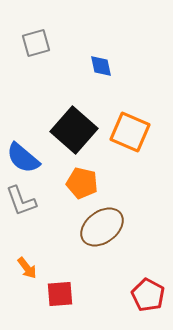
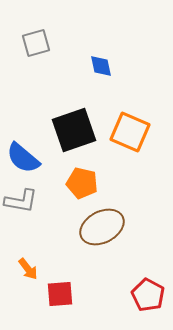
black square: rotated 30 degrees clockwise
gray L-shape: rotated 60 degrees counterclockwise
brown ellipse: rotated 9 degrees clockwise
orange arrow: moved 1 px right, 1 px down
